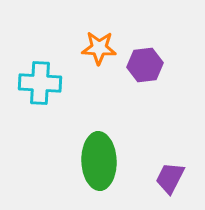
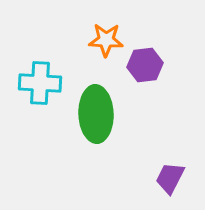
orange star: moved 7 px right, 8 px up
green ellipse: moved 3 px left, 47 px up
